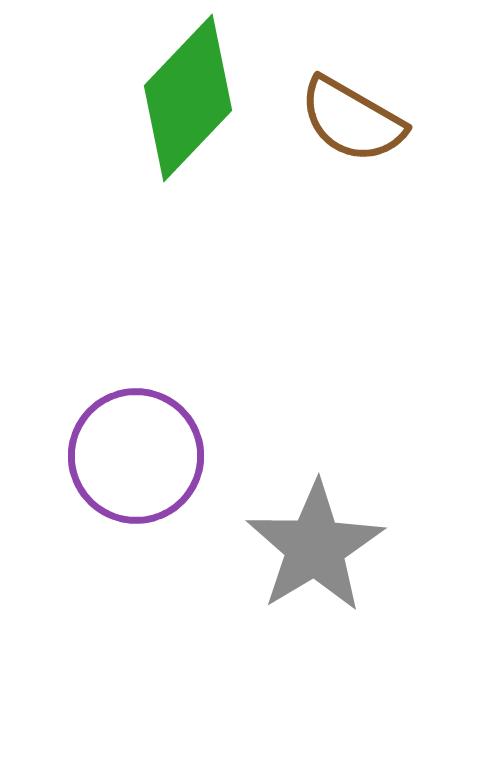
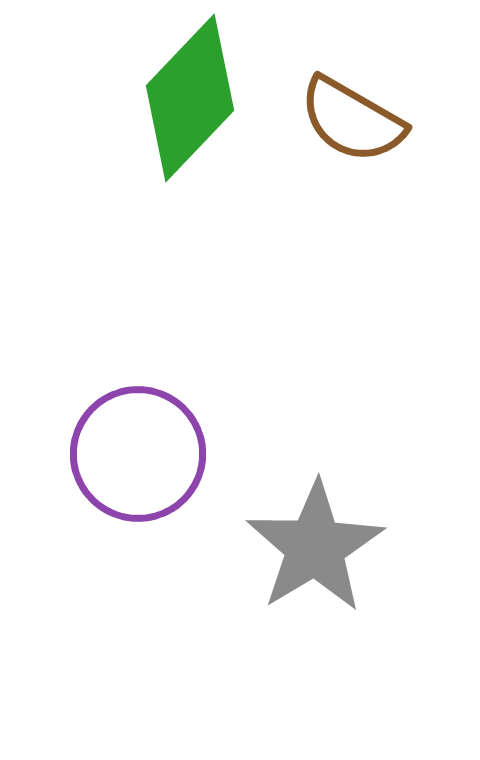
green diamond: moved 2 px right
purple circle: moved 2 px right, 2 px up
